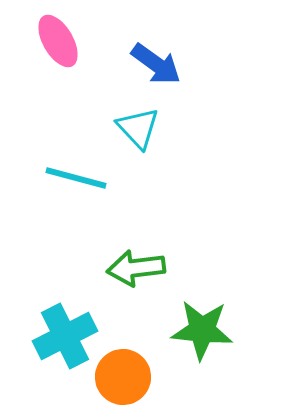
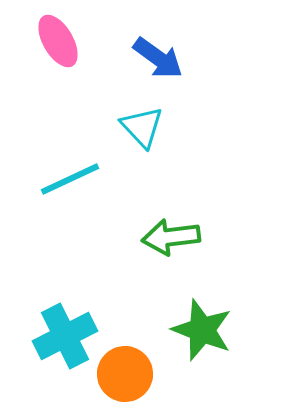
blue arrow: moved 2 px right, 6 px up
cyan triangle: moved 4 px right, 1 px up
cyan line: moved 6 px left, 1 px down; rotated 40 degrees counterclockwise
green arrow: moved 35 px right, 31 px up
green star: rotated 16 degrees clockwise
orange circle: moved 2 px right, 3 px up
